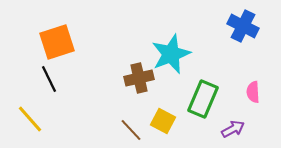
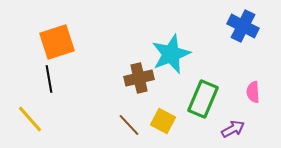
black line: rotated 16 degrees clockwise
brown line: moved 2 px left, 5 px up
